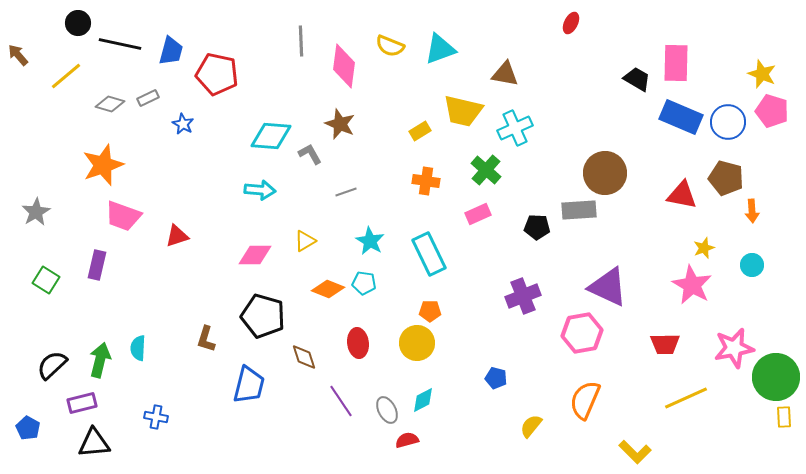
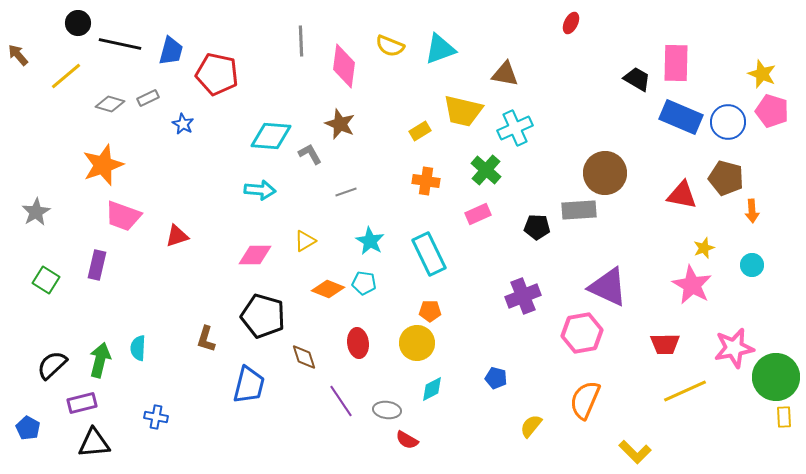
yellow line at (686, 398): moved 1 px left, 7 px up
cyan diamond at (423, 400): moved 9 px right, 11 px up
gray ellipse at (387, 410): rotated 56 degrees counterclockwise
red semicircle at (407, 440): rotated 135 degrees counterclockwise
